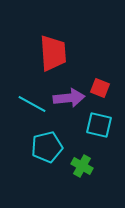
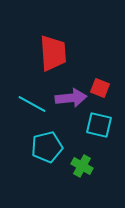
purple arrow: moved 2 px right
